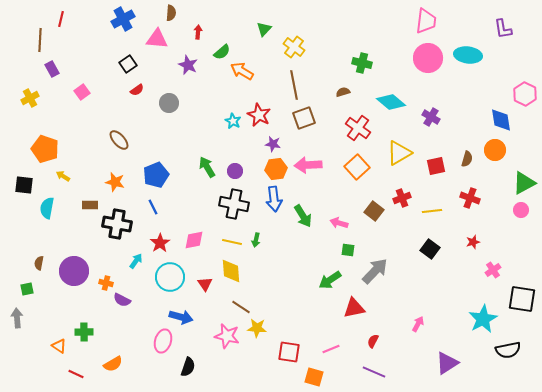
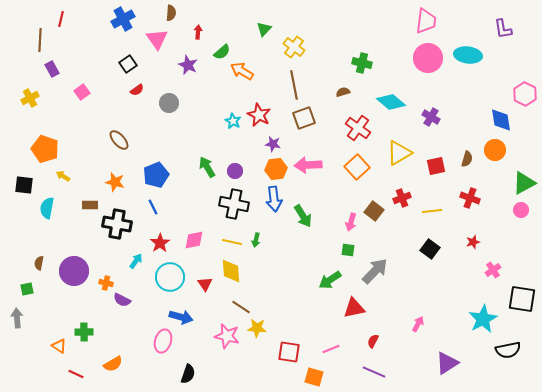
pink triangle at (157, 39): rotated 50 degrees clockwise
pink arrow at (339, 223): moved 12 px right, 1 px up; rotated 90 degrees counterclockwise
black semicircle at (188, 367): moved 7 px down
